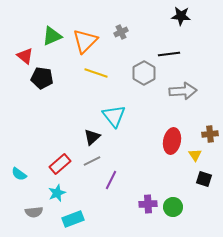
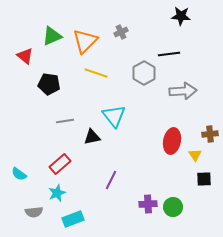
black pentagon: moved 7 px right, 6 px down
black triangle: rotated 30 degrees clockwise
gray line: moved 27 px left, 40 px up; rotated 18 degrees clockwise
black square: rotated 21 degrees counterclockwise
